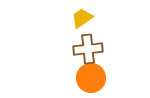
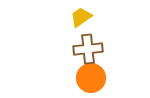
yellow trapezoid: moved 1 px left, 1 px up
